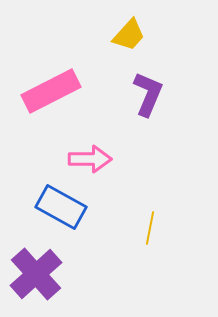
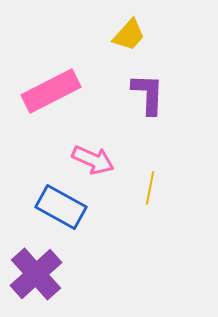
purple L-shape: rotated 21 degrees counterclockwise
pink arrow: moved 3 px right, 1 px down; rotated 24 degrees clockwise
yellow line: moved 40 px up
